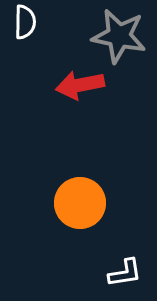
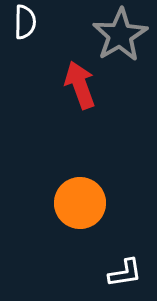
gray star: moved 1 px right, 1 px up; rotated 30 degrees clockwise
red arrow: rotated 81 degrees clockwise
